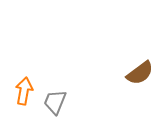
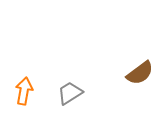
gray trapezoid: moved 15 px right, 9 px up; rotated 36 degrees clockwise
